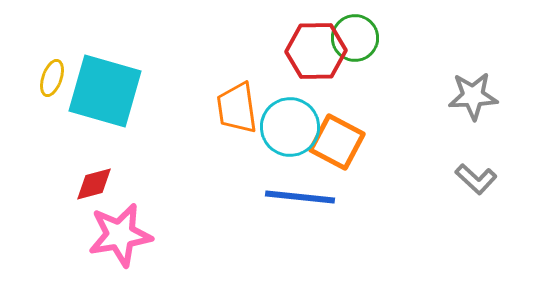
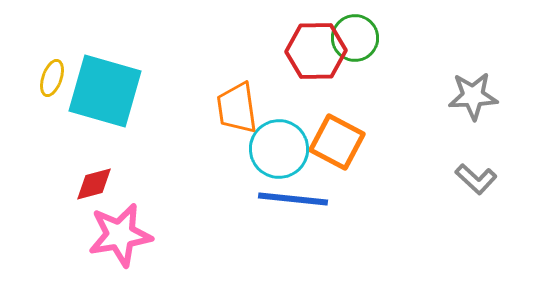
cyan circle: moved 11 px left, 22 px down
blue line: moved 7 px left, 2 px down
